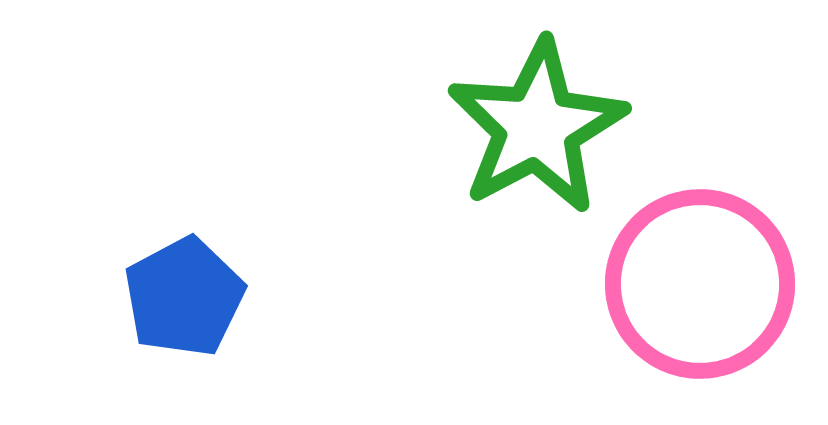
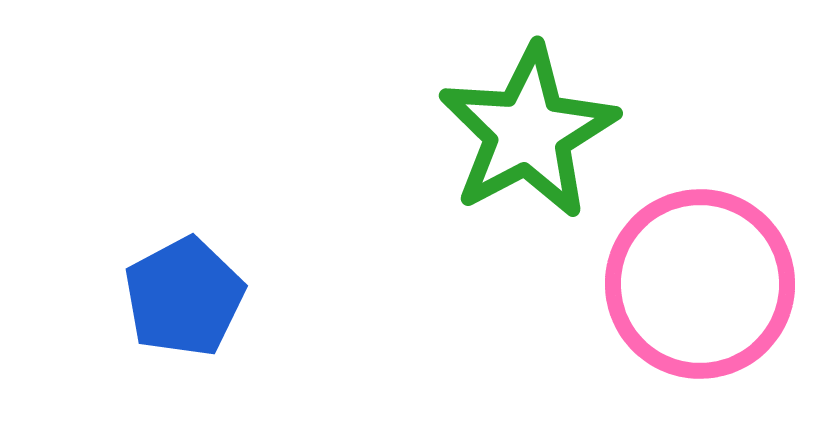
green star: moved 9 px left, 5 px down
